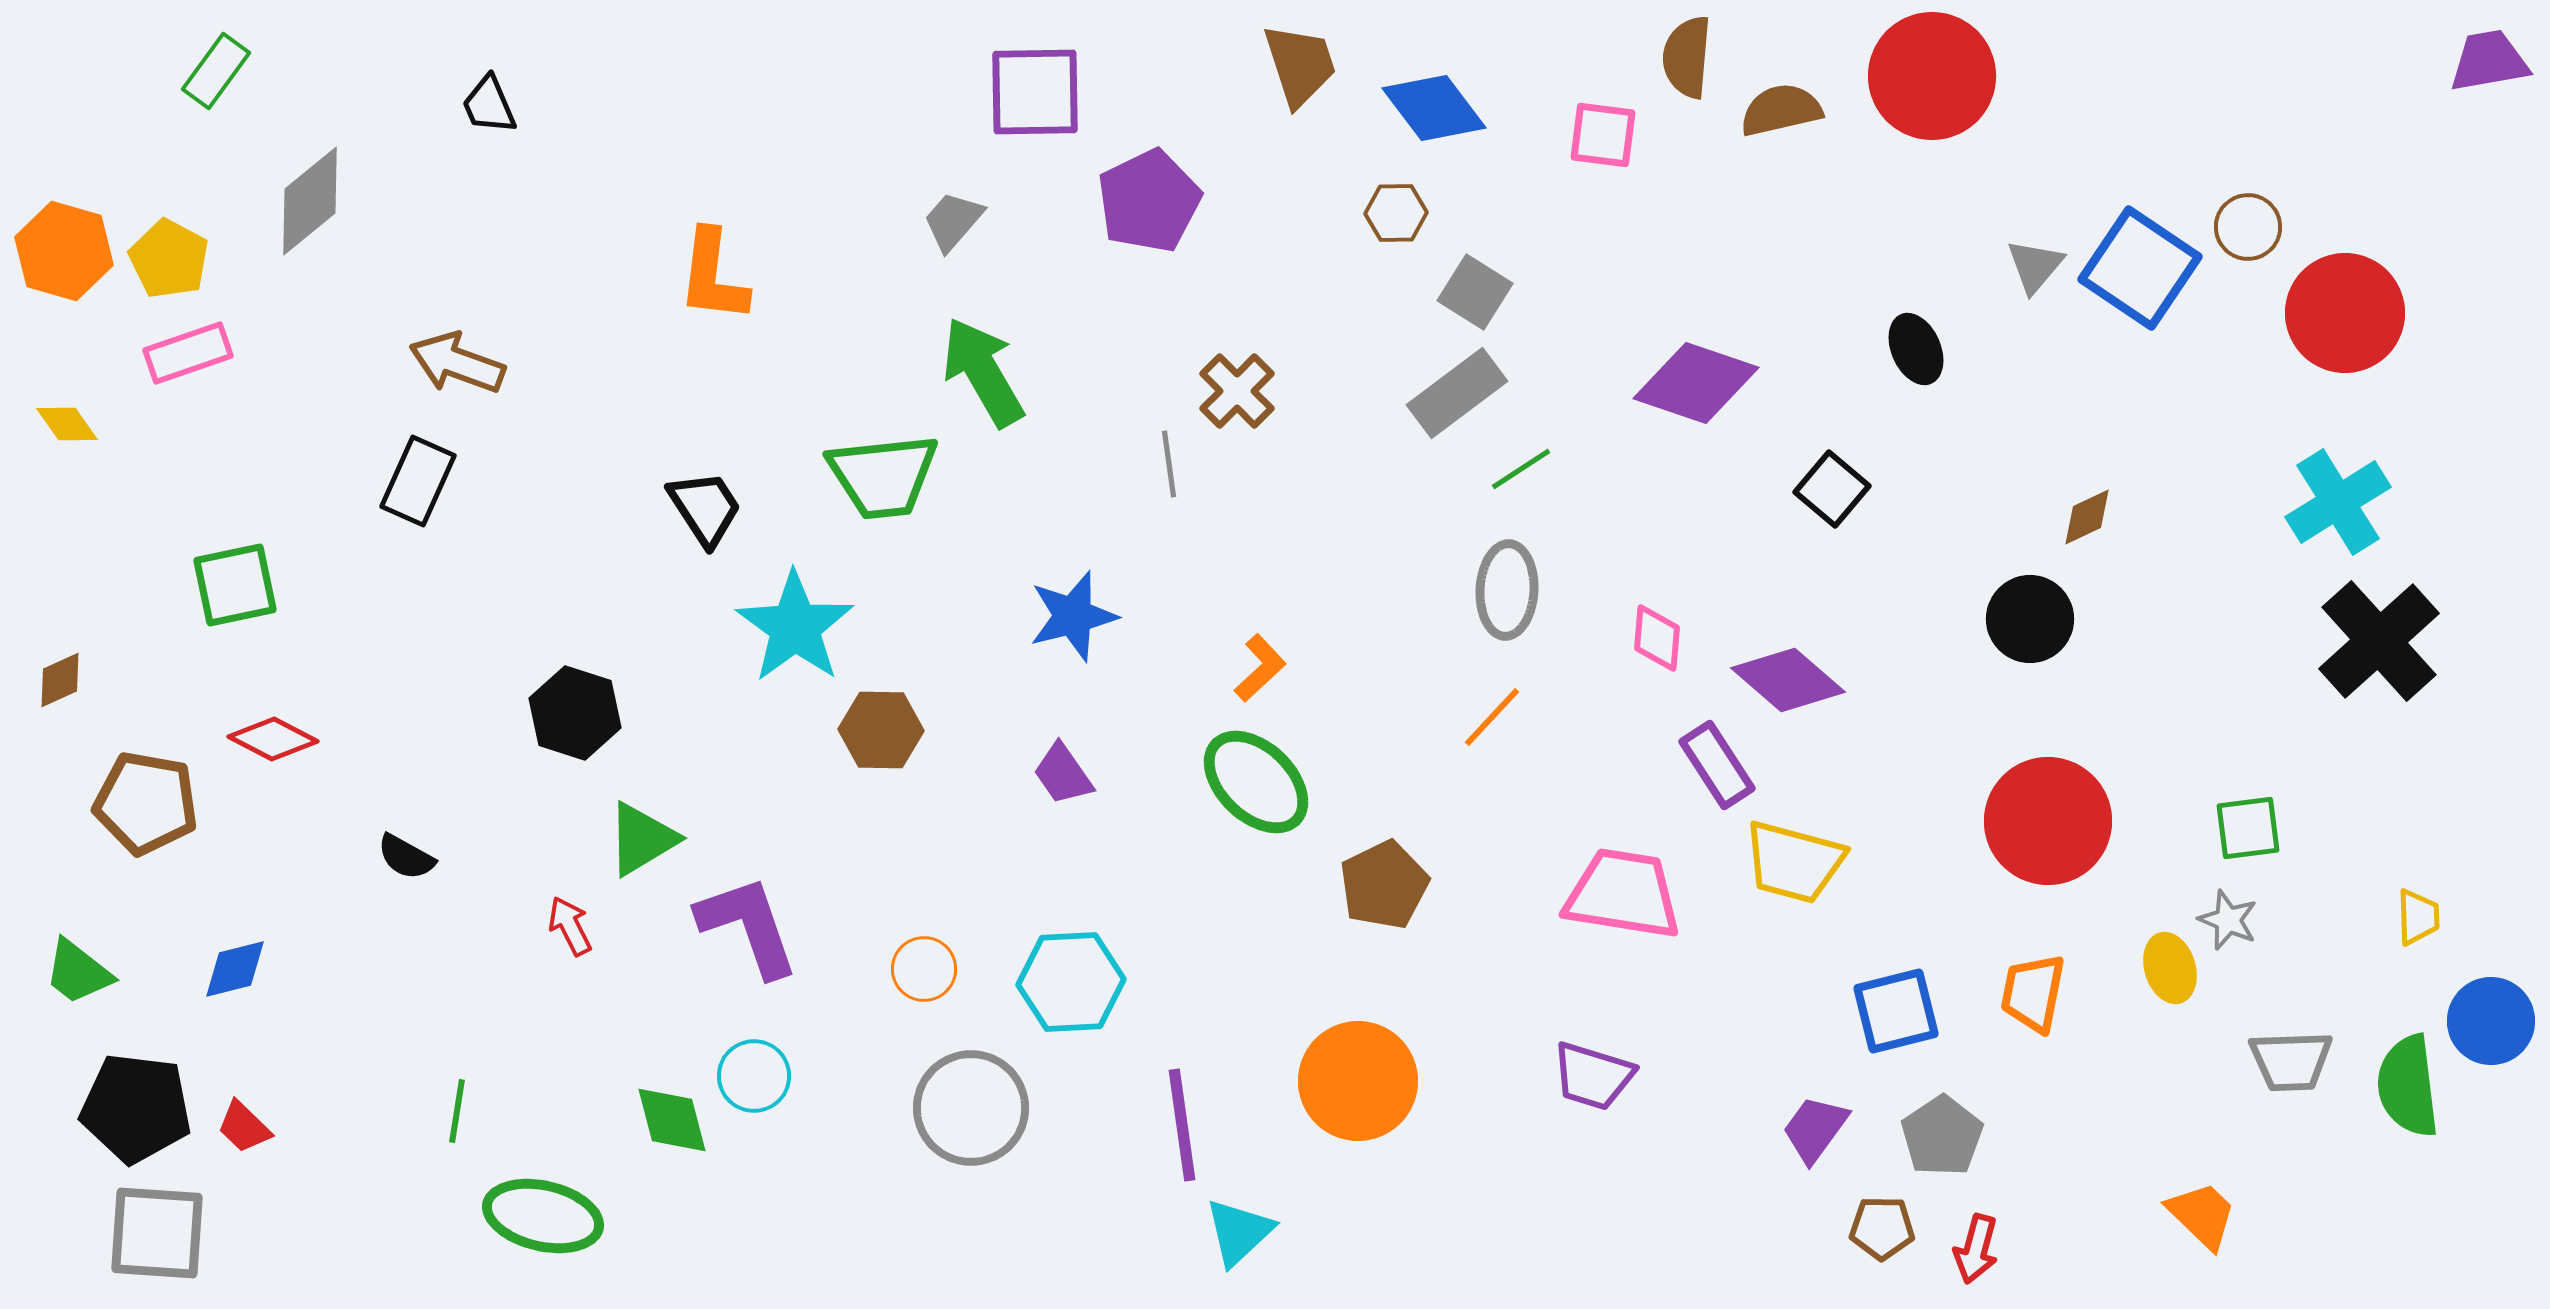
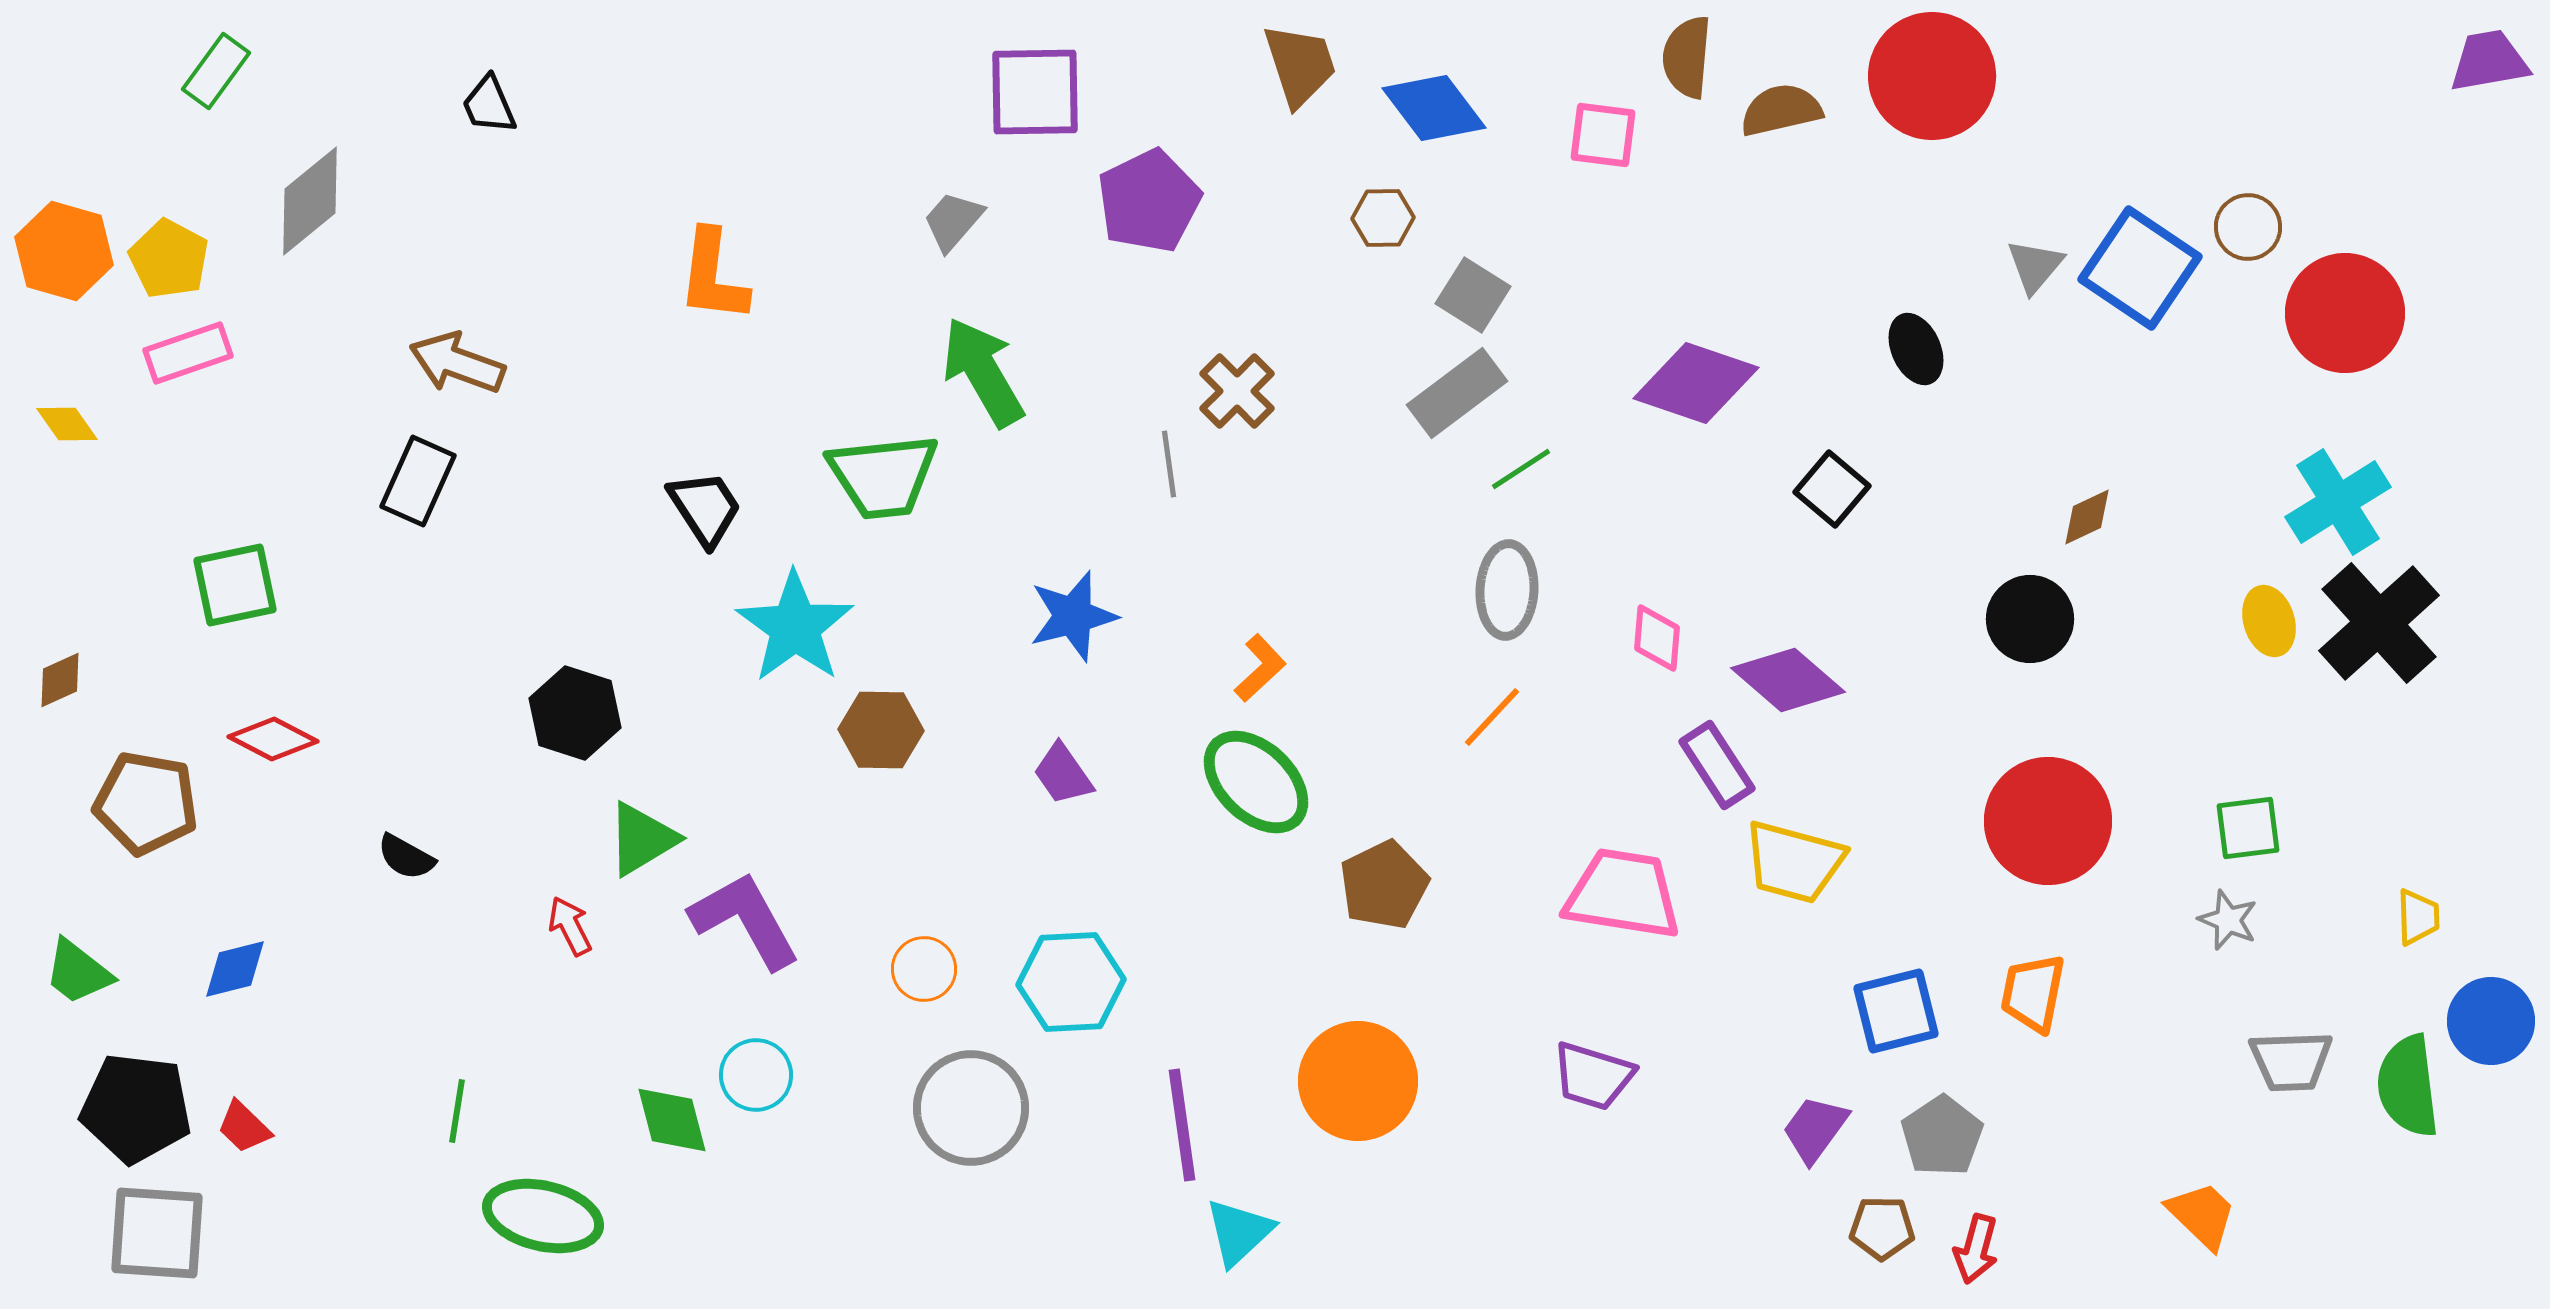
brown hexagon at (1396, 213): moved 13 px left, 5 px down
gray square at (1475, 292): moved 2 px left, 3 px down
black cross at (2379, 641): moved 18 px up
purple L-shape at (748, 926): moved 3 px left, 6 px up; rotated 10 degrees counterclockwise
yellow ellipse at (2170, 968): moved 99 px right, 347 px up
cyan circle at (754, 1076): moved 2 px right, 1 px up
